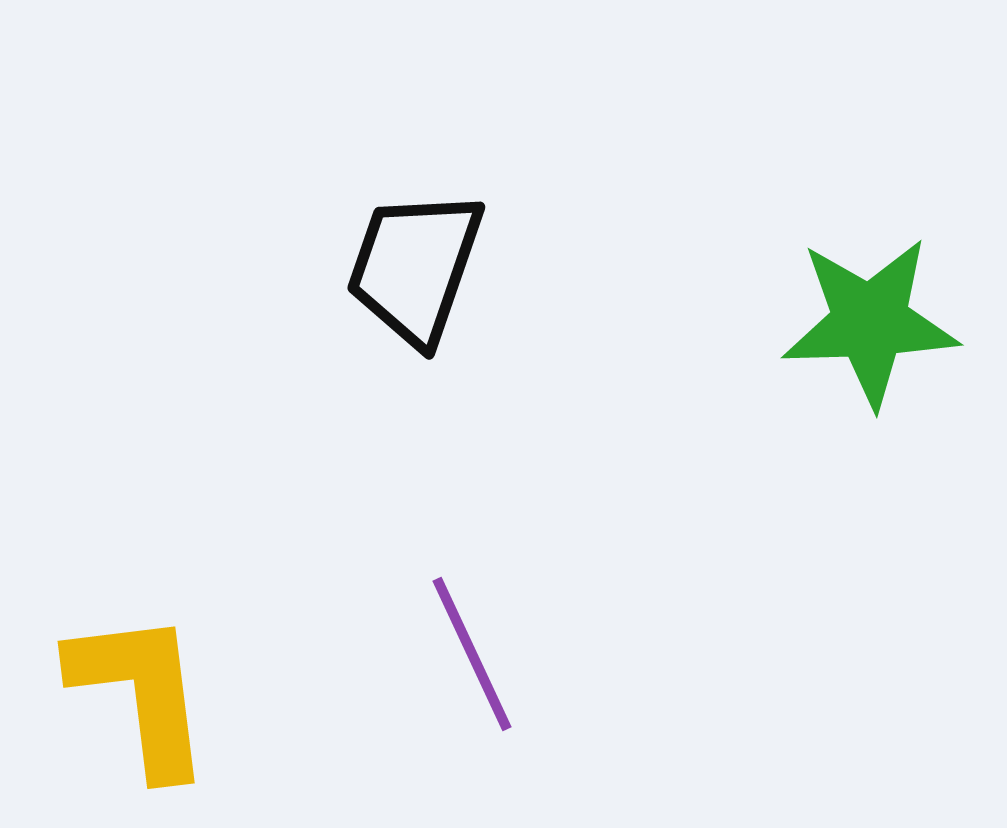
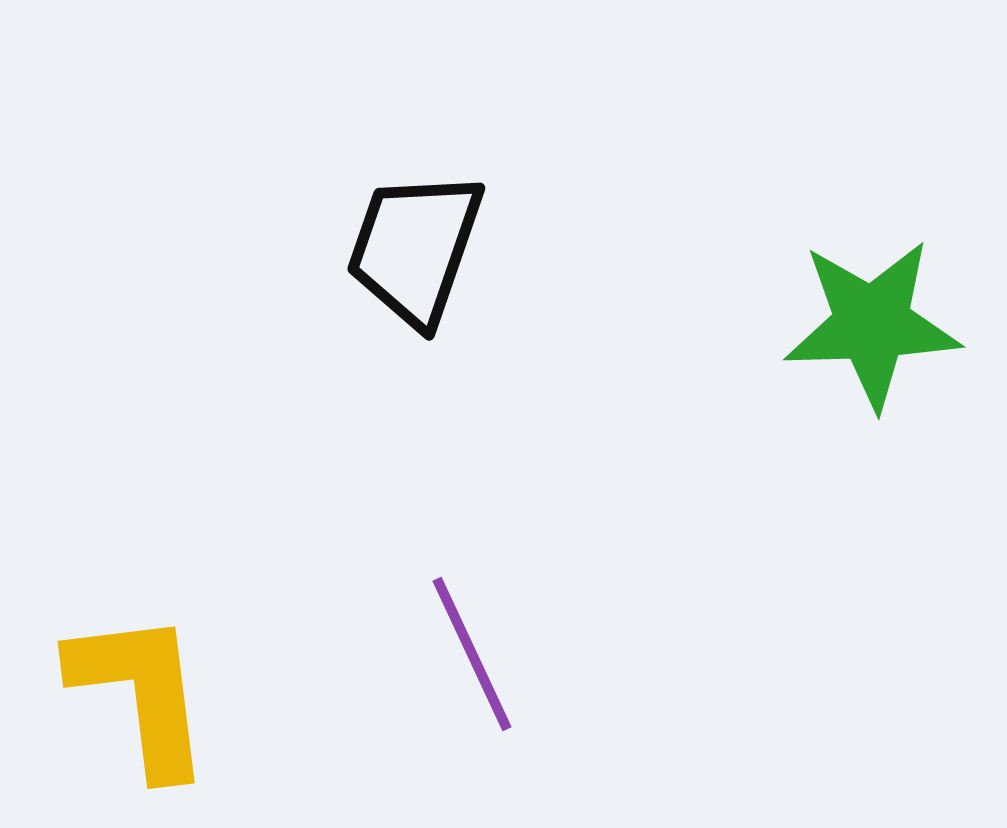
black trapezoid: moved 19 px up
green star: moved 2 px right, 2 px down
